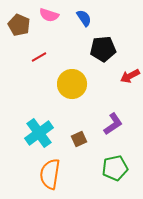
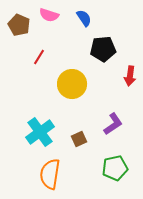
red line: rotated 28 degrees counterclockwise
red arrow: rotated 54 degrees counterclockwise
cyan cross: moved 1 px right, 1 px up
